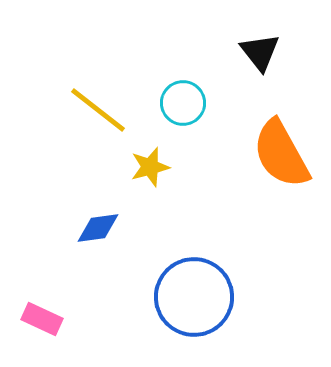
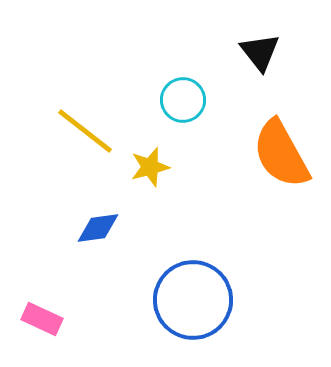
cyan circle: moved 3 px up
yellow line: moved 13 px left, 21 px down
blue circle: moved 1 px left, 3 px down
